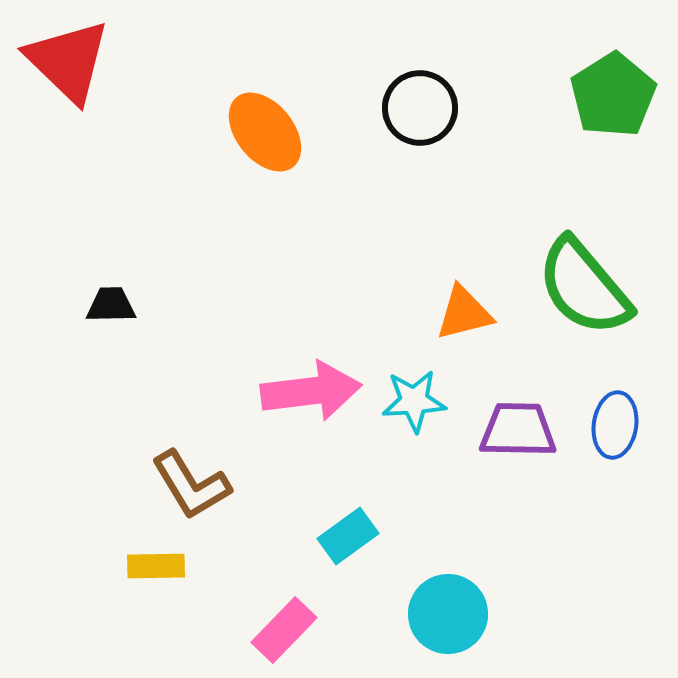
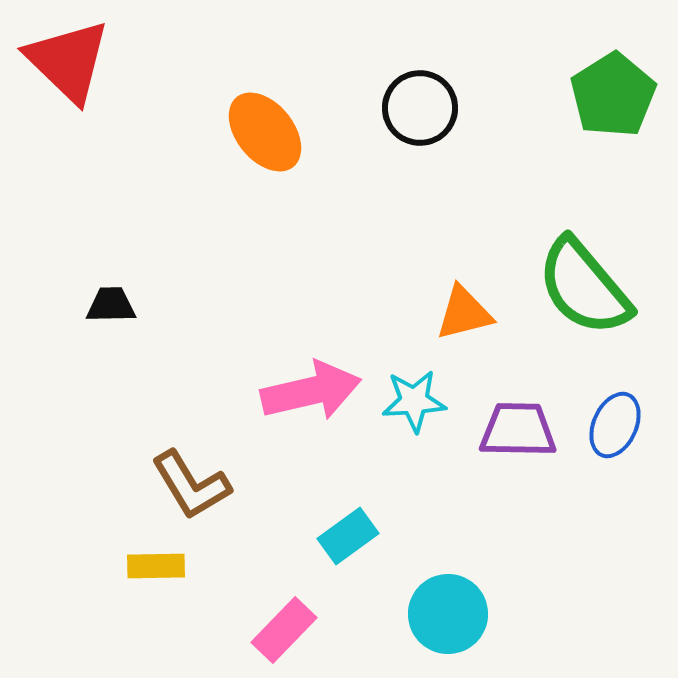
pink arrow: rotated 6 degrees counterclockwise
blue ellipse: rotated 16 degrees clockwise
